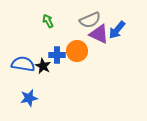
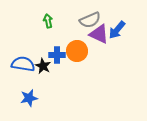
green arrow: rotated 16 degrees clockwise
